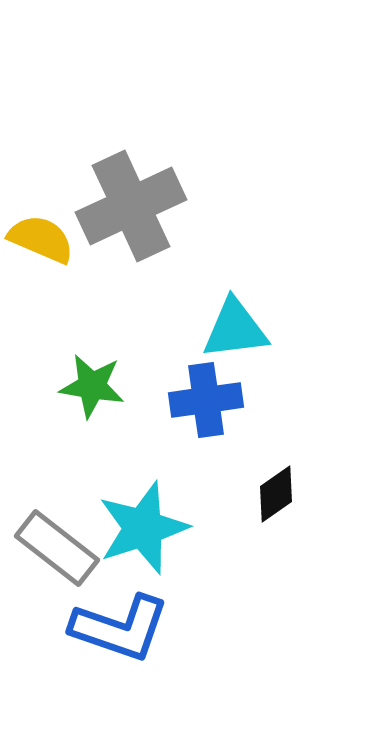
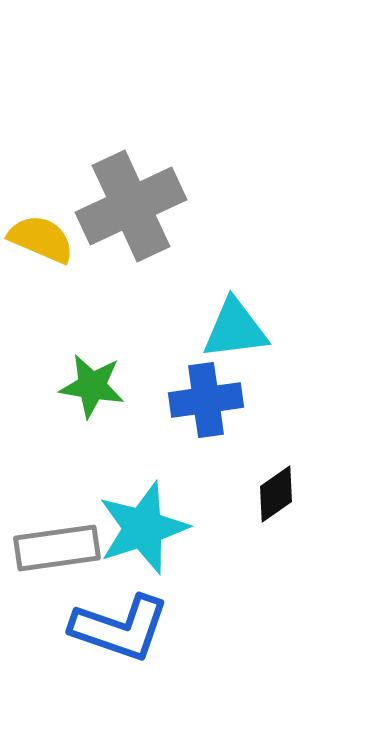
gray rectangle: rotated 46 degrees counterclockwise
